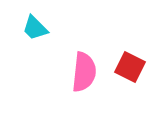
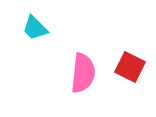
pink semicircle: moved 1 px left, 1 px down
